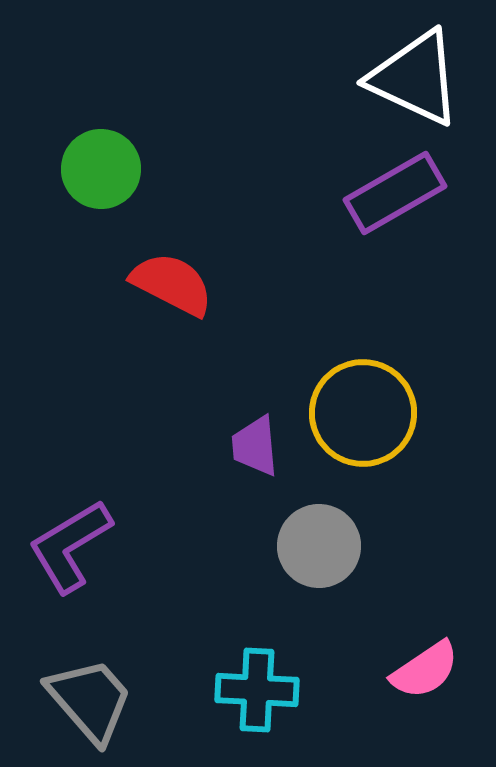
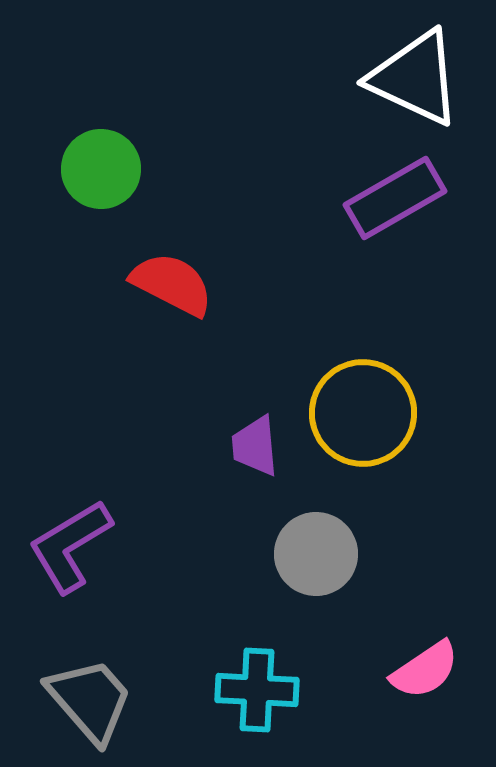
purple rectangle: moved 5 px down
gray circle: moved 3 px left, 8 px down
